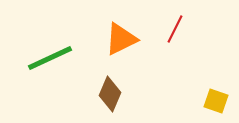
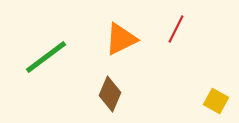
red line: moved 1 px right
green line: moved 4 px left, 1 px up; rotated 12 degrees counterclockwise
yellow square: rotated 10 degrees clockwise
